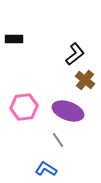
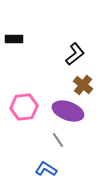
brown cross: moved 2 px left, 5 px down
